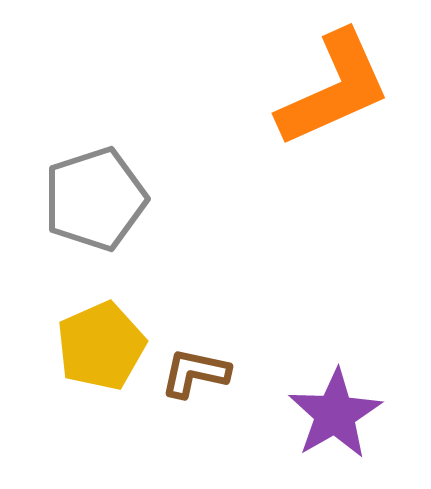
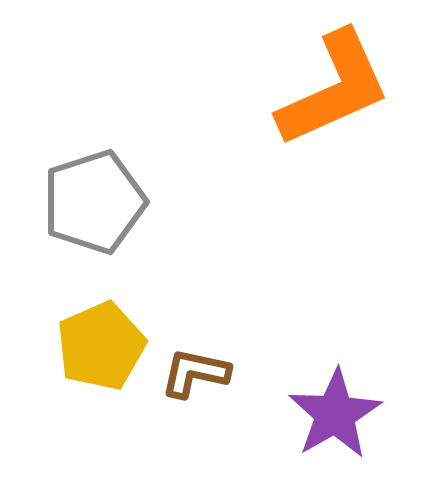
gray pentagon: moved 1 px left, 3 px down
